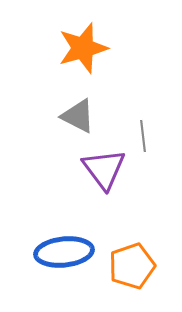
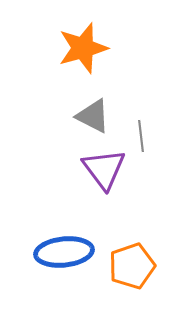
gray triangle: moved 15 px right
gray line: moved 2 px left
